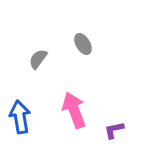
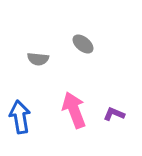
gray ellipse: rotated 20 degrees counterclockwise
gray semicircle: rotated 120 degrees counterclockwise
purple L-shape: moved 16 px up; rotated 35 degrees clockwise
